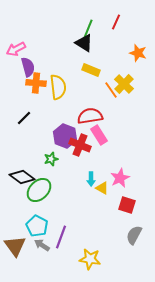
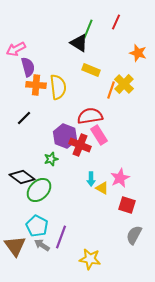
black triangle: moved 5 px left
orange cross: moved 2 px down
orange line: rotated 54 degrees clockwise
